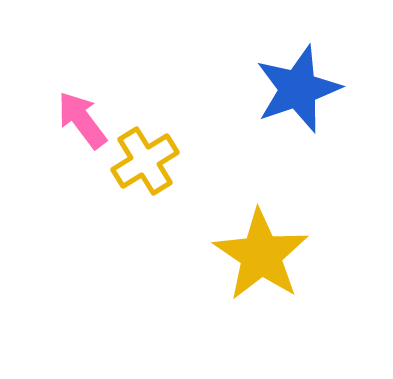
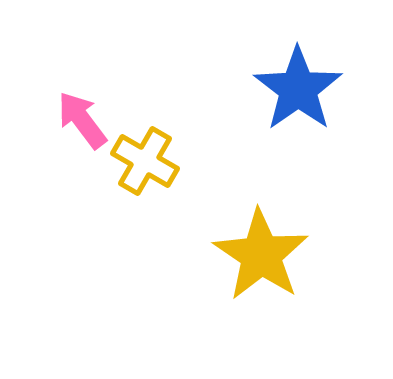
blue star: rotated 16 degrees counterclockwise
yellow cross: rotated 28 degrees counterclockwise
